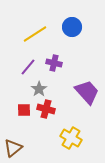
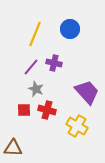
blue circle: moved 2 px left, 2 px down
yellow line: rotated 35 degrees counterclockwise
purple line: moved 3 px right
gray star: moved 3 px left; rotated 14 degrees counterclockwise
red cross: moved 1 px right, 1 px down
yellow cross: moved 6 px right, 12 px up
brown triangle: rotated 42 degrees clockwise
